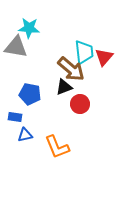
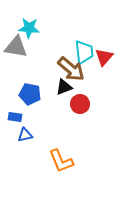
orange L-shape: moved 4 px right, 14 px down
